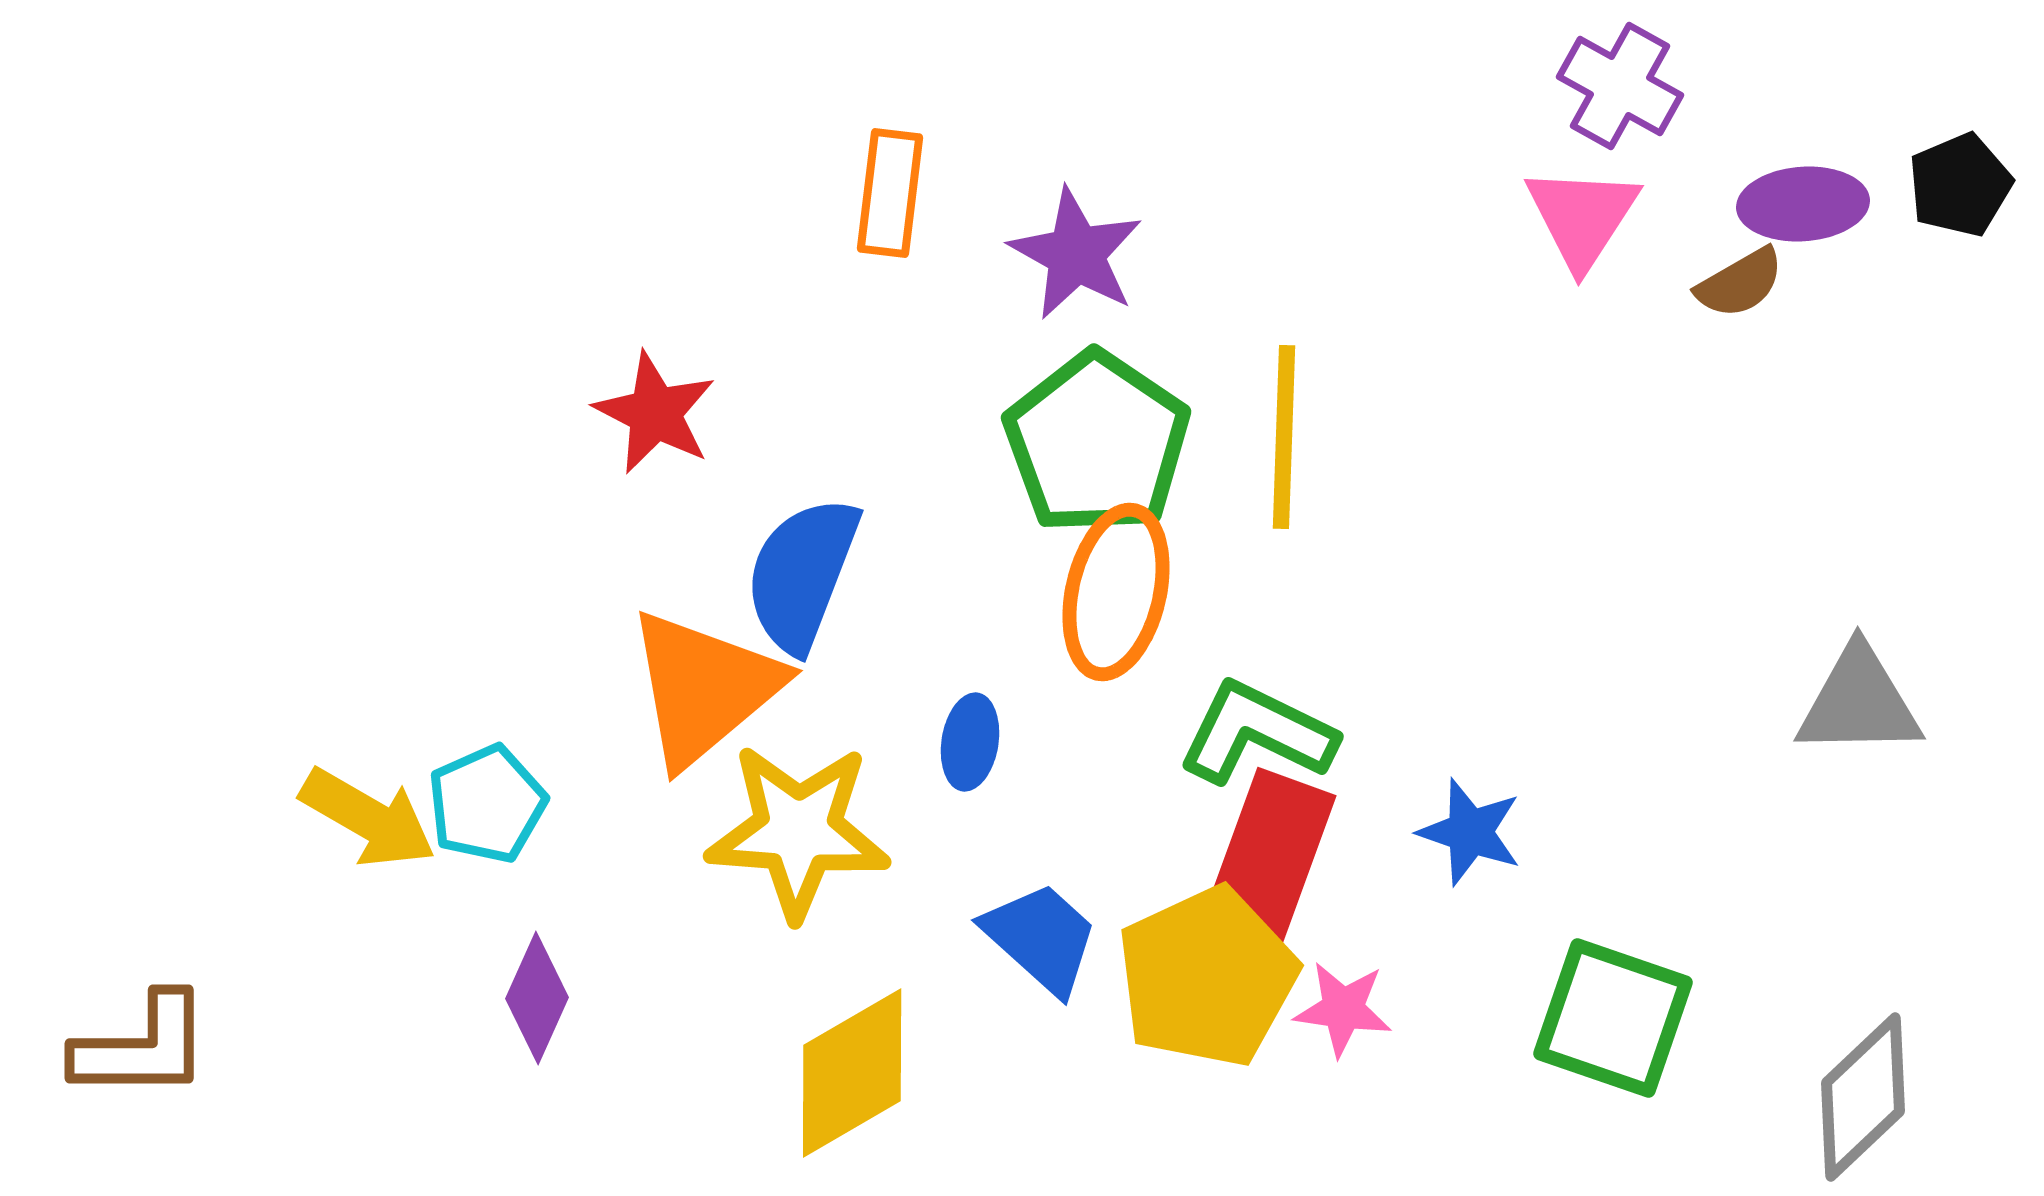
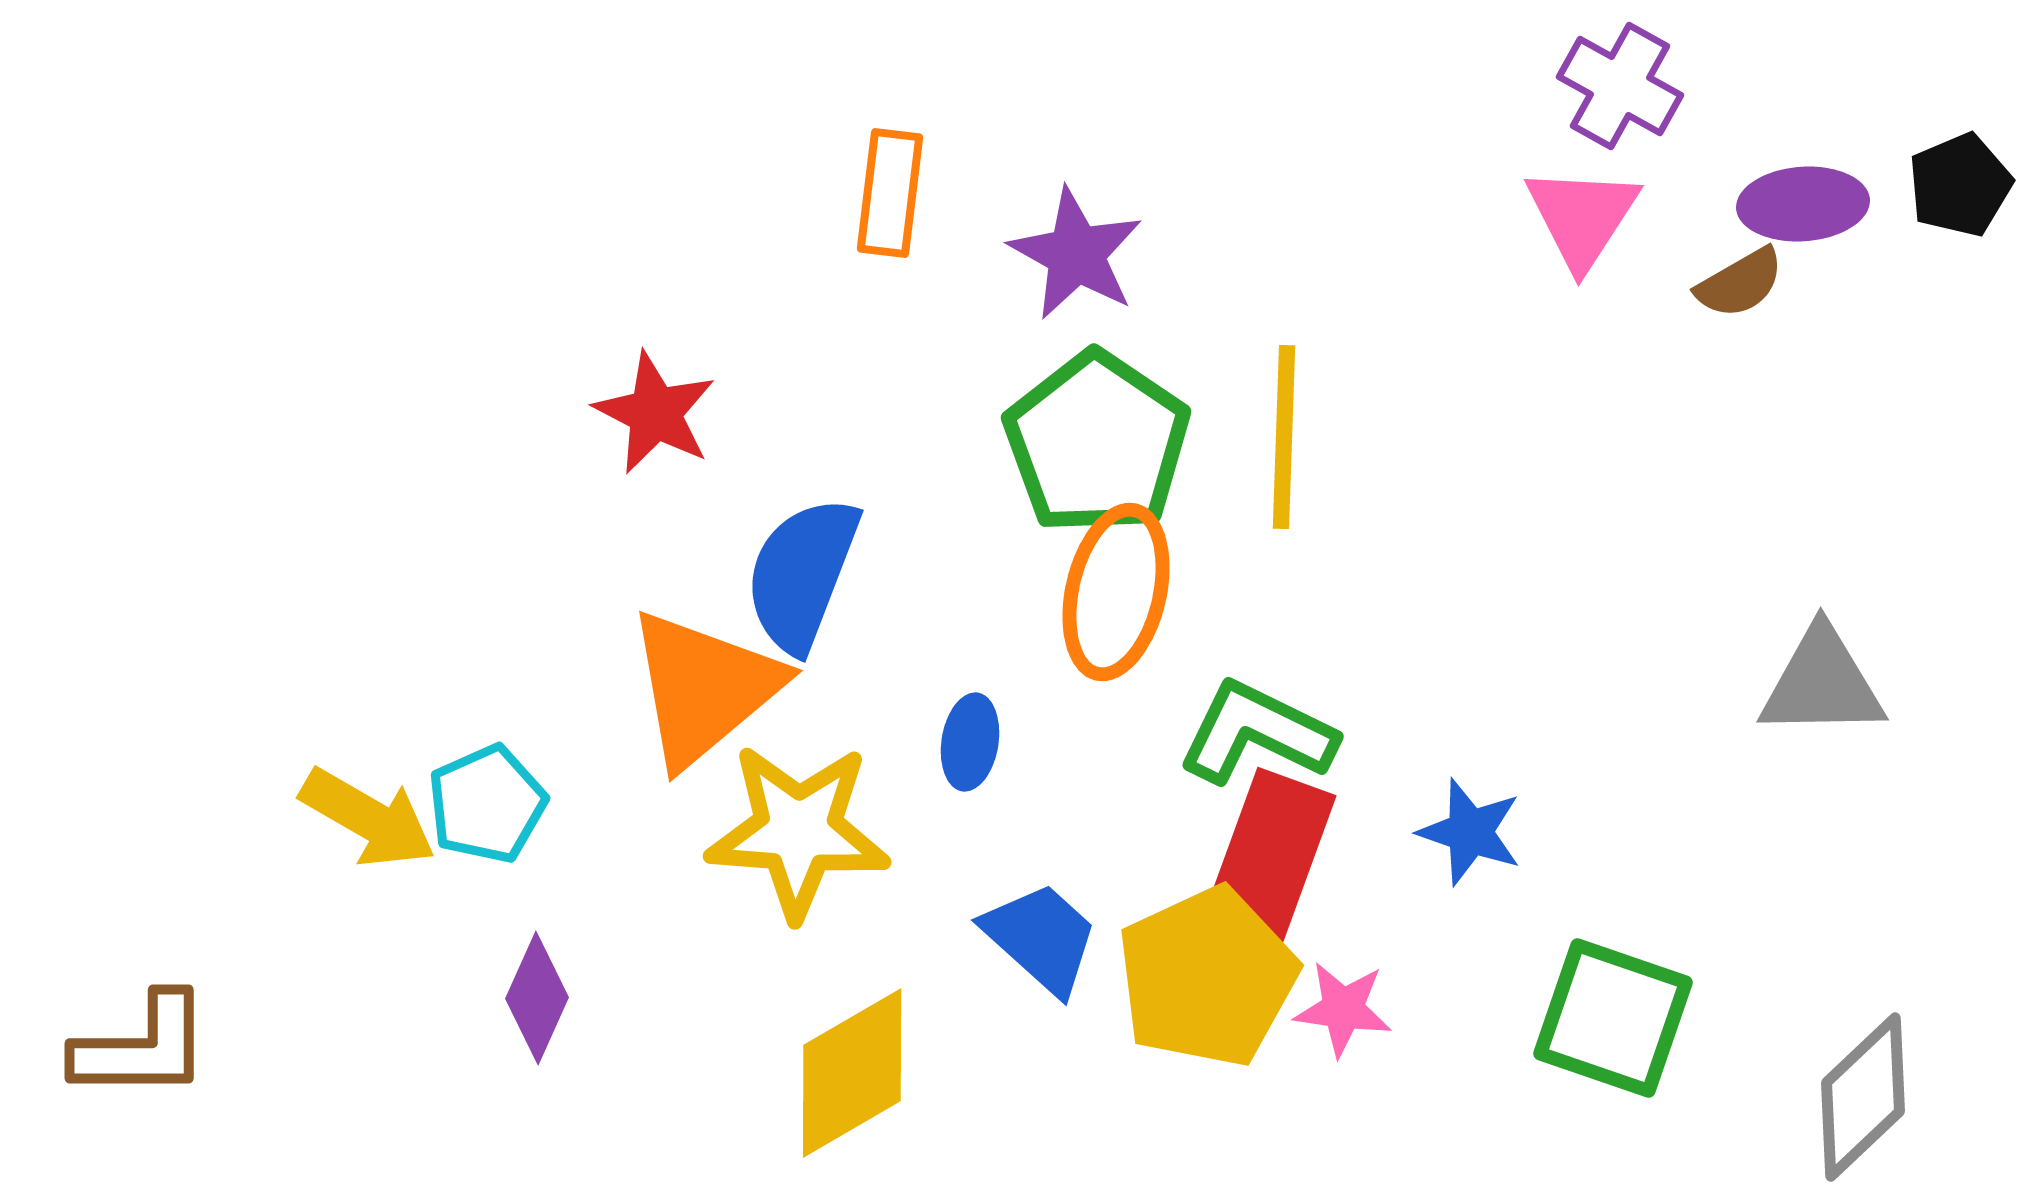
gray triangle: moved 37 px left, 19 px up
